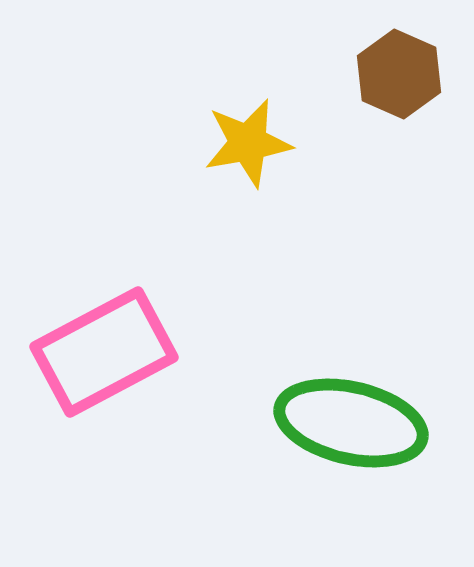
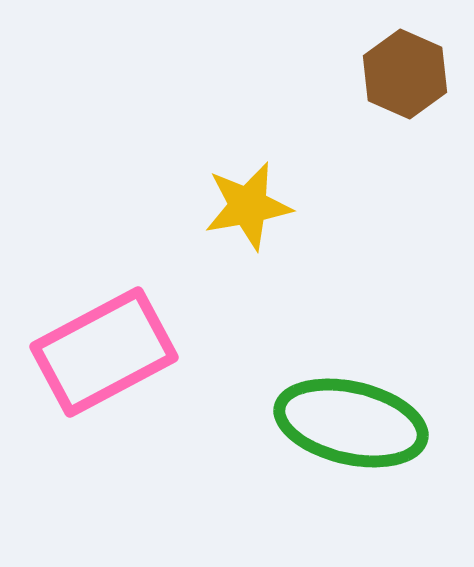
brown hexagon: moved 6 px right
yellow star: moved 63 px down
